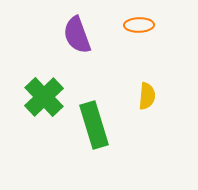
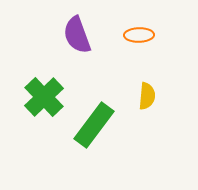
orange ellipse: moved 10 px down
green rectangle: rotated 54 degrees clockwise
